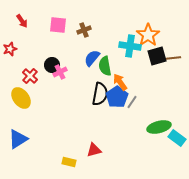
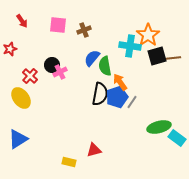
blue pentagon: rotated 15 degrees clockwise
